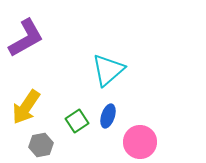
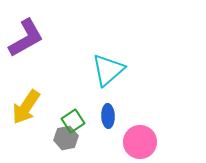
blue ellipse: rotated 20 degrees counterclockwise
green square: moved 4 px left
gray hexagon: moved 25 px right, 7 px up
